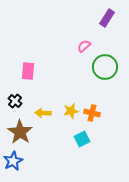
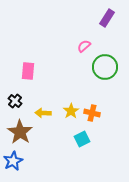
yellow star: rotated 21 degrees counterclockwise
